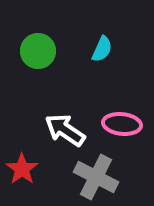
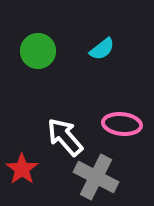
cyan semicircle: rotated 28 degrees clockwise
white arrow: moved 7 px down; rotated 15 degrees clockwise
